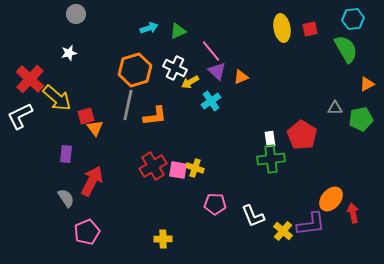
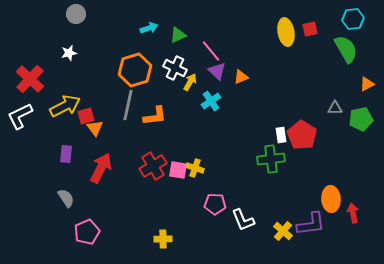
yellow ellipse at (282, 28): moved 4 px right, 4 px down
green triangle at (178, 31): moved 4 px down
yellow arrow at (190, 82): rotated 150 degrees clockwise
yellow arrow at (57, 98): moved 8 px right, 8 px down; rotated 68 degrees counterclockwise
white rectangle at (270, 139): moved 11 px right, 4 px up
red arrow at (92, 181): moved 9 px right, 13 px up
orange ellipse at (331, 199): rotated 45 degrees counterclockwise
white L-shape at (253, 216): moved 10 px left, 4 px down
